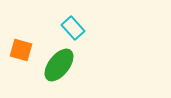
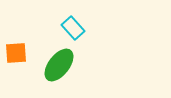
orange square: moved 5 px left, 3 px down; rotated 20 degrees counterclockwise
